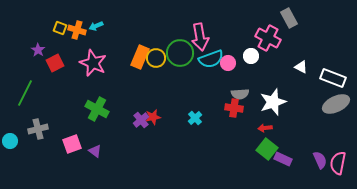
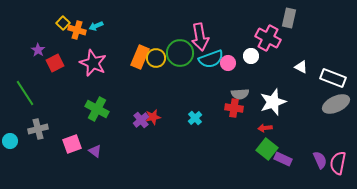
gray rectangle: rotated 42 degrees clockwise
yellow square: moved 3 px right, 5 px up; rotated 24 degrees clockwise
green line: rotated 60 degrees counterclockwise
